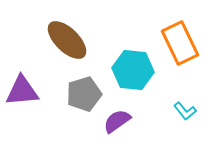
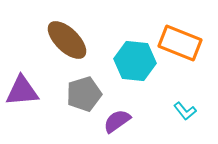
orange rectangle: rotated 42 degrees counterclockwise
cyan hexagon: moved 2 px right, 9 px up
